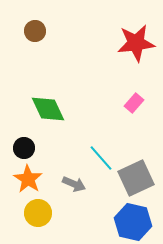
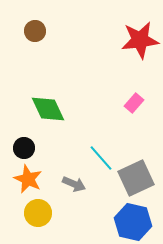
red star: moved 4 px right, 3 px up
orange star: rotated 8 degrees counterclockwise
